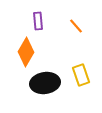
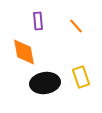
orange diamond: moved 2 px left; rotated 40 degrees counterclockwise
yellow rectangle: moved 2 px down
